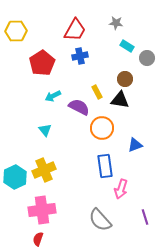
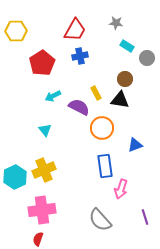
yellow rectangle: moved 1 px left, 1 px down
